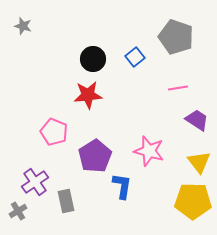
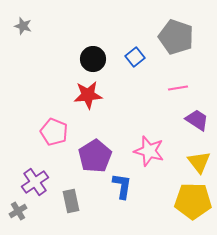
gray rectangle: moved 5 px right
